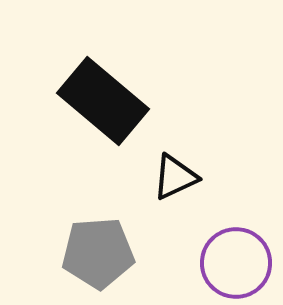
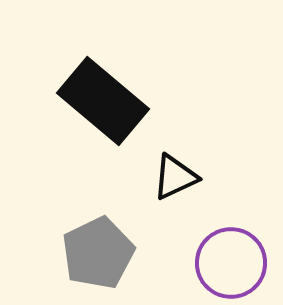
gray pentagon: rotated 22 degrees counterclockwise
purple circle: moved 5 px left
